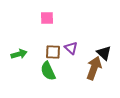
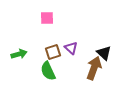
brown square: rotated 21 degrees counterclockwise
